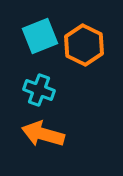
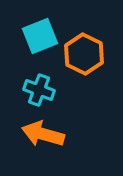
orange hexagon: moved 9 px down
